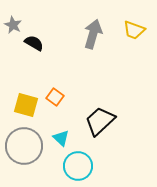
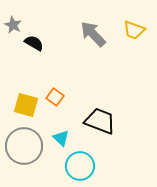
gray arrow: rotated 60 degrees counterclockwise
black trapezoid: rotated 64 degrees clockwise
cyan circle: moved 2 px right
